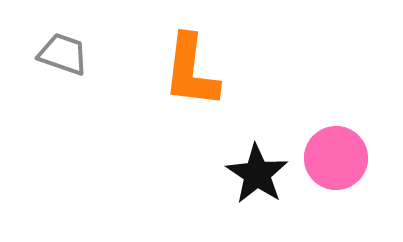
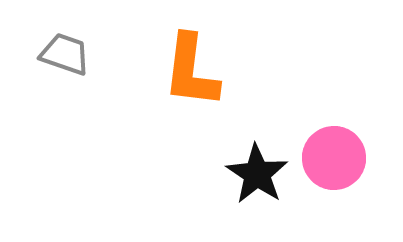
gray trapezoid: moved 2 px right
pink circle: moved 2 px left
